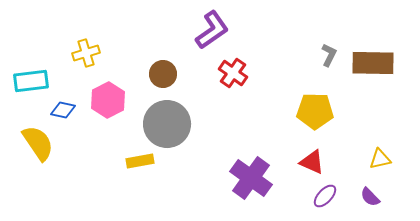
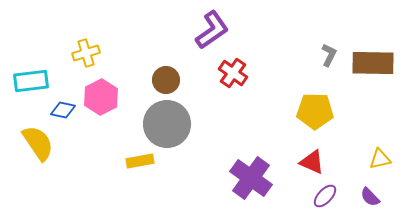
brown circle: moved 3 px right, 6 px down
pink hexagon: moved 7 px left, 3 px up
